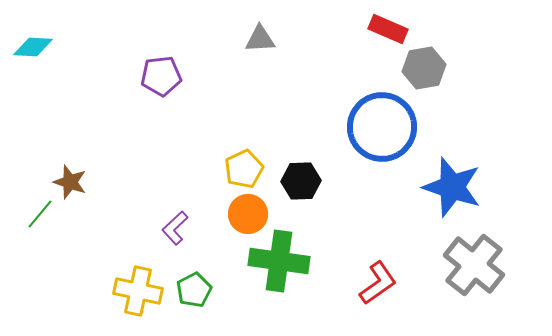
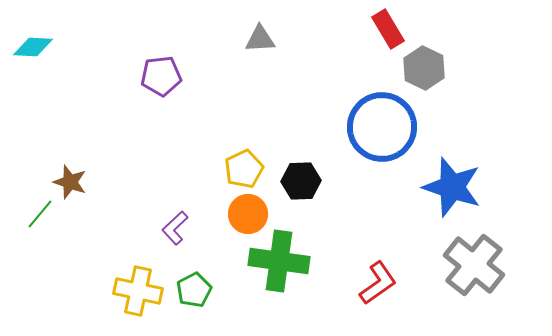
red rectangle: rotated 36 degrees clockwise
gray hexagon: rotated 24 degrees counterclockwise
